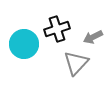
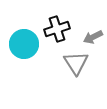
gray triangle: rotated 16 degrees counterclockwise
